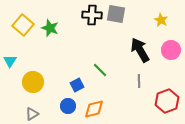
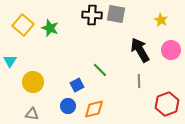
red hexagon: moved 3 px down
gray triangle: rotated 40 degrees clockwise
